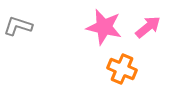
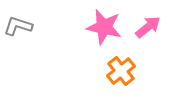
orange cross: moved 1 px left, 2 px down; rotated 28 degrees clockwise
